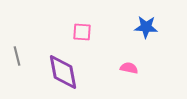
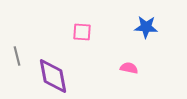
purple diamond: moved 10 px left, 4 px down
